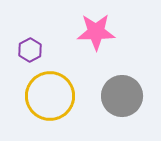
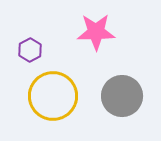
yellow circle: moved 3 px right
